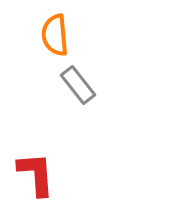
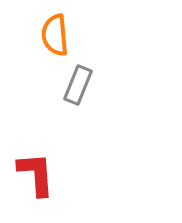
gray rectangle: rotated 60 degrees clockwise
